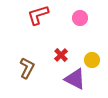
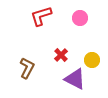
red L-shape: moved 3 px right, 1 px down
